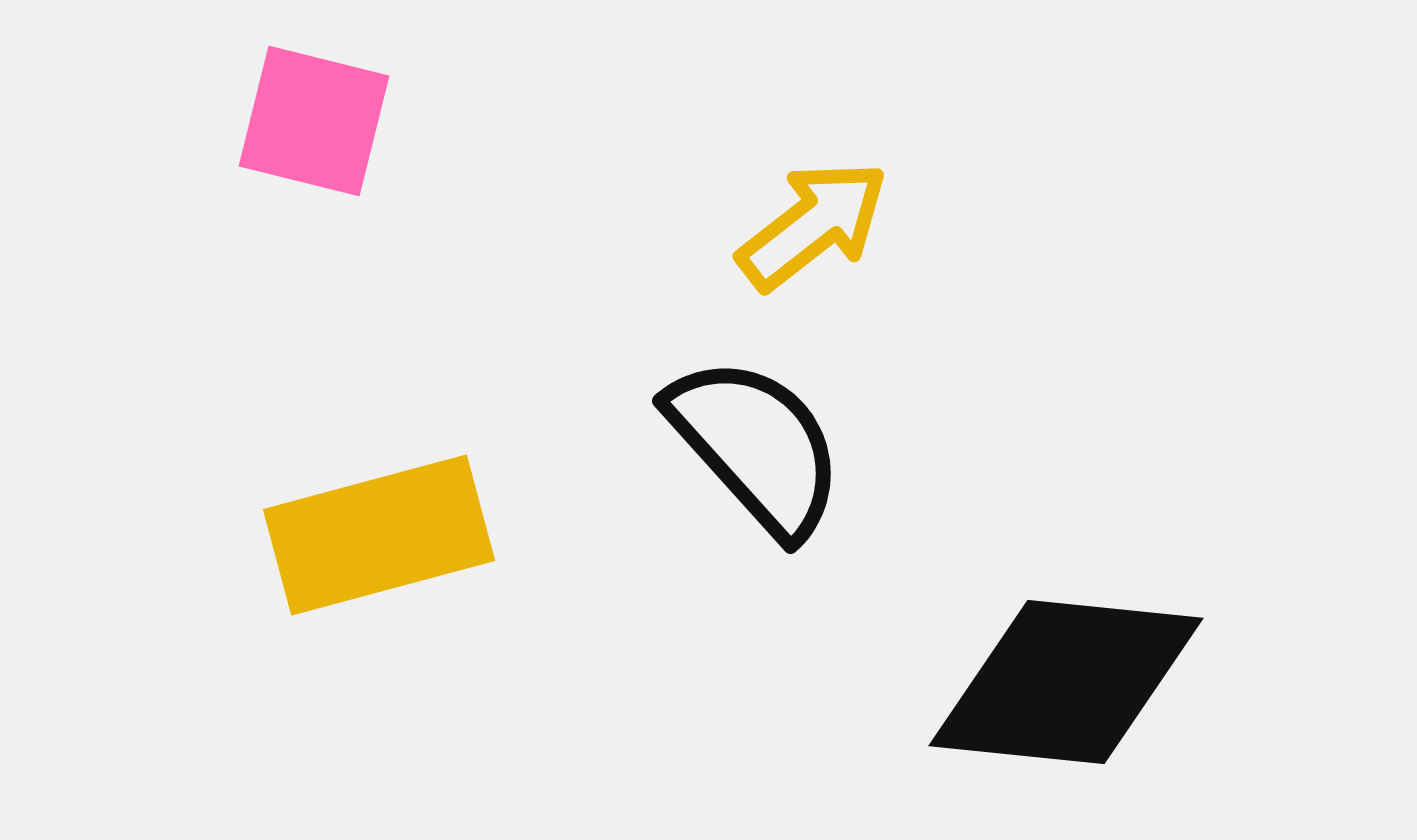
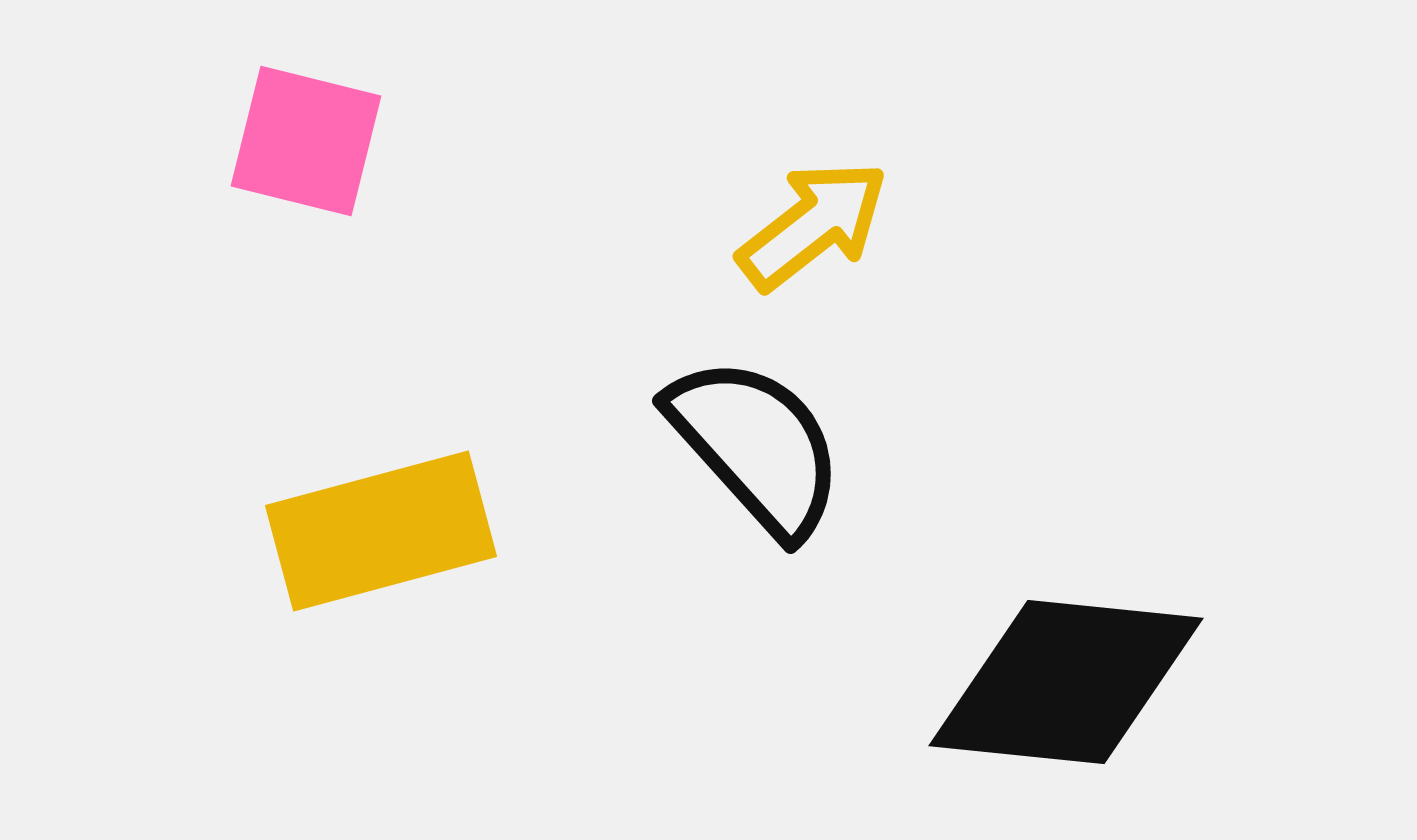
pink square: moved 8 px left, 20 px down
yellow rectangle: moved 2 px right, 4 px up
